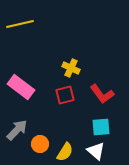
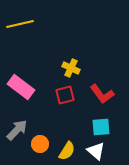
yellow semicircle: moved 2 px right, 1 px up
